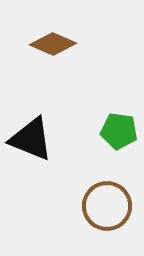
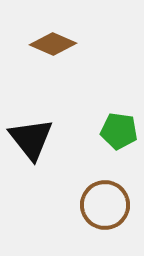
black triangle: rotated 30 degrees clockwise
brown circle: moved 2 px left, 1 px up
